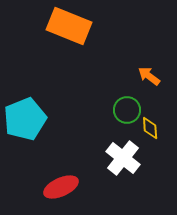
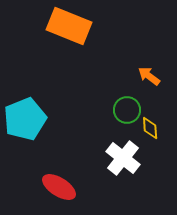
red ellipse: moved 2 px left; rotated 56 degrees clockwise
